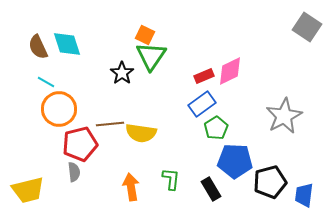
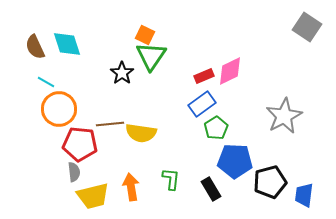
brown semicircle: moved 3 px left
red pentagon: rotated 20 degrees clockwise
yellow trapezoid: moved 65 px right, 6 px down
